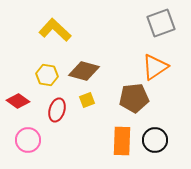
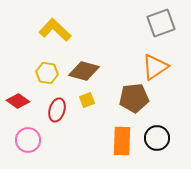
yellow hexagon: moved 2 px up
black circle: moved 2 px right, 2 px up
